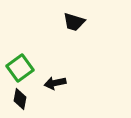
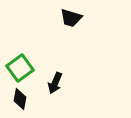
black trapezoid: moved 3 px left, 4 px up
black arrow: rotated 55 degrees counterclockwise
